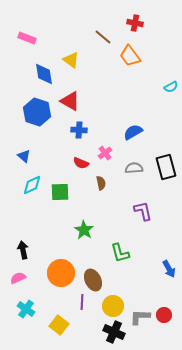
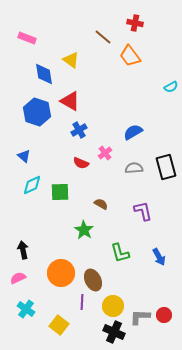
blue cross: rotated 35 degrees counterclockwise
brown semicircle: moved 21 px down; rotated 48 degrees counterclockwise
blue arrow: moved 10 px left, 12 px up
